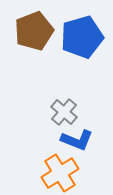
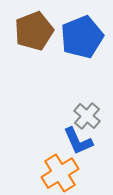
blue pentagon: rotated 6 degrees counterclockwise
gray cross: moved 23 px right, 4 px down
blue L-shape: moved 1 px right, 1 px down; rotated 44 degrees clockwise
